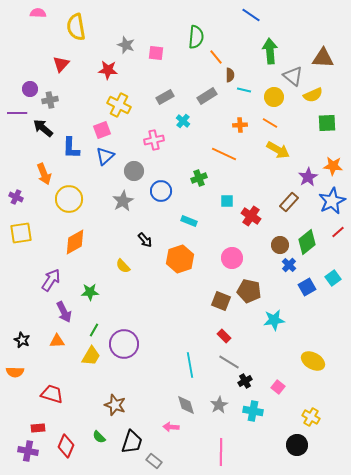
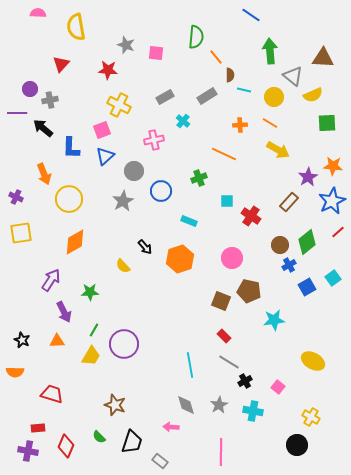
black arrow at (145, 240): moved 7 px down
blue cross at (289, 265): rotated 16 degrees clockwise
gray rectangle at (154, 461): moved 6 px right
